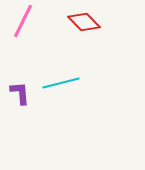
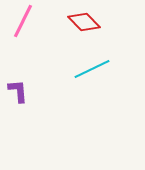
cyan line: moved 31 px right, 14 px up; rotated 12 degrees counterclockwise
purple L-shape: moved 2 px left, 2 px up
